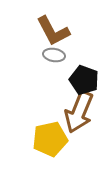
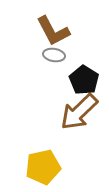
black pentagon: rotated 12 degrees clockwise
brown arrow: rotated 24 degrees clockwise
yellow pentagon: moved 7 px left, 28 px down
